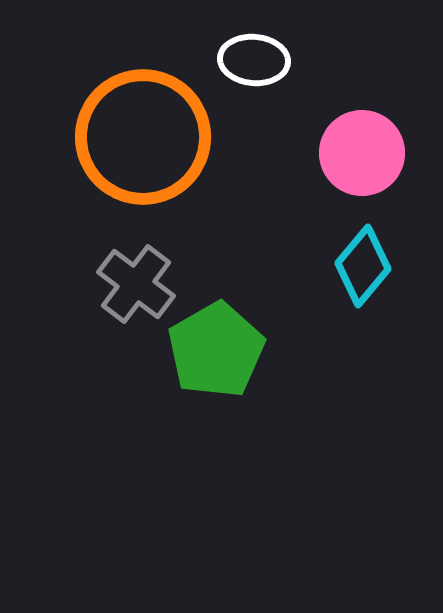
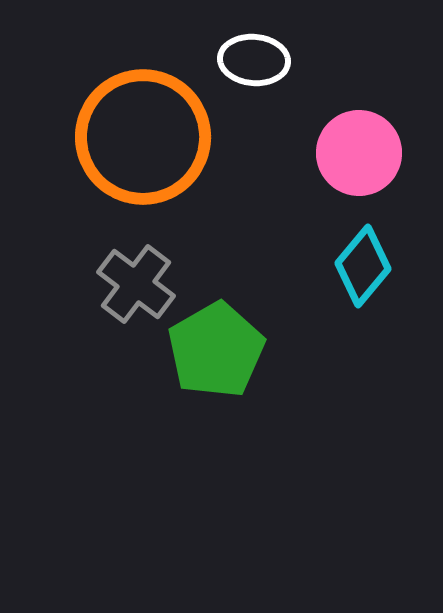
pink circle: moved 3 px left
